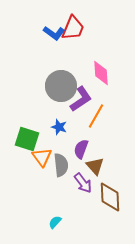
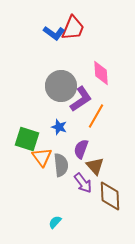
brown diamond: moved 1 px up
